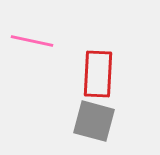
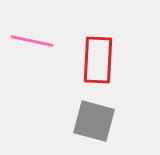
red rectangle: moved 14 px up
